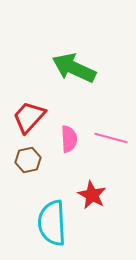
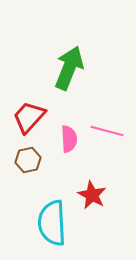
green arrow: moved 5 px left; rotated 87 degrees clockwise
pink line: moved 4 px left, 7 px up
